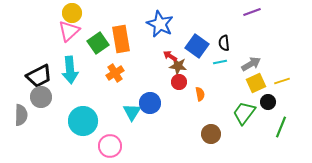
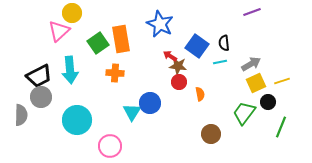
pink triangle: moved 10 px left
orange cross: rotated 36 degrees clockwise
cyan circle: moved 6 px left, 1 px up
